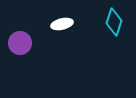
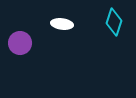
white ellipse: rotated 20 degrees clockwise
